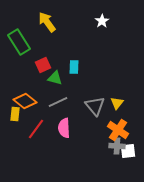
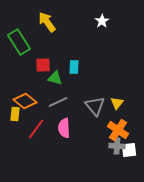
red square: rotated 21 degrees clockwise
white square: moved 1 px right, 1 px up
